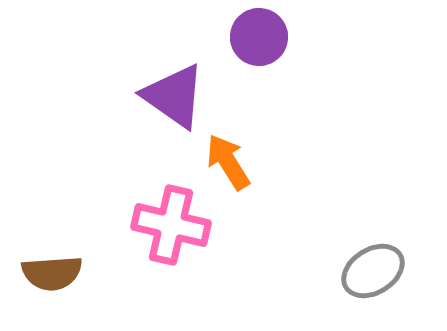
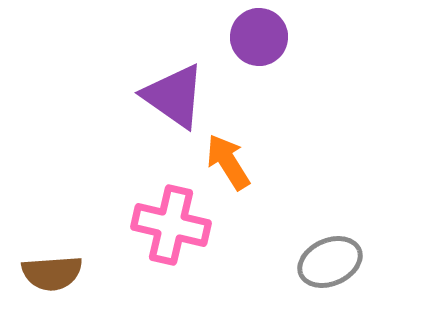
gray ellipse: moved 43 px left, 9 px up; rotated 8 degrees clockwise
